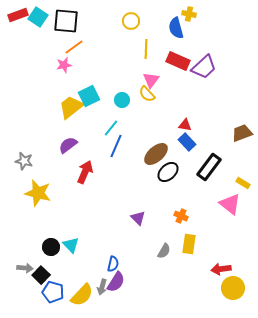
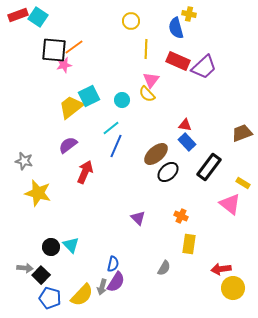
black square at (66, 21): moved 12 px left, 29 px down
cyan line at (111, 128): rotated 12 degrees clockwise
gray semicircle at (164, 251): moved 17 px down
blue pentagon at (53, 292): moved 3 px left, 6 px down
